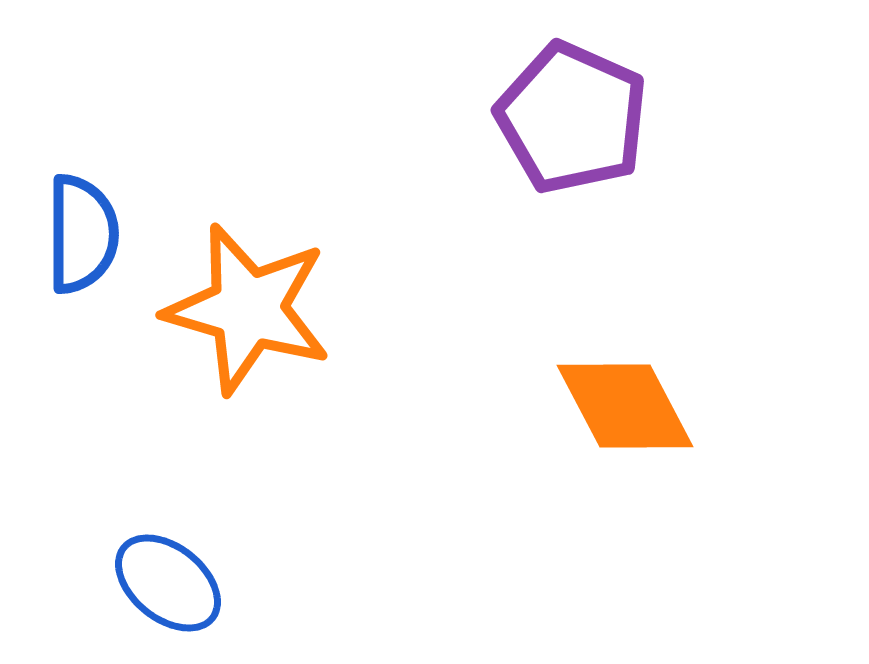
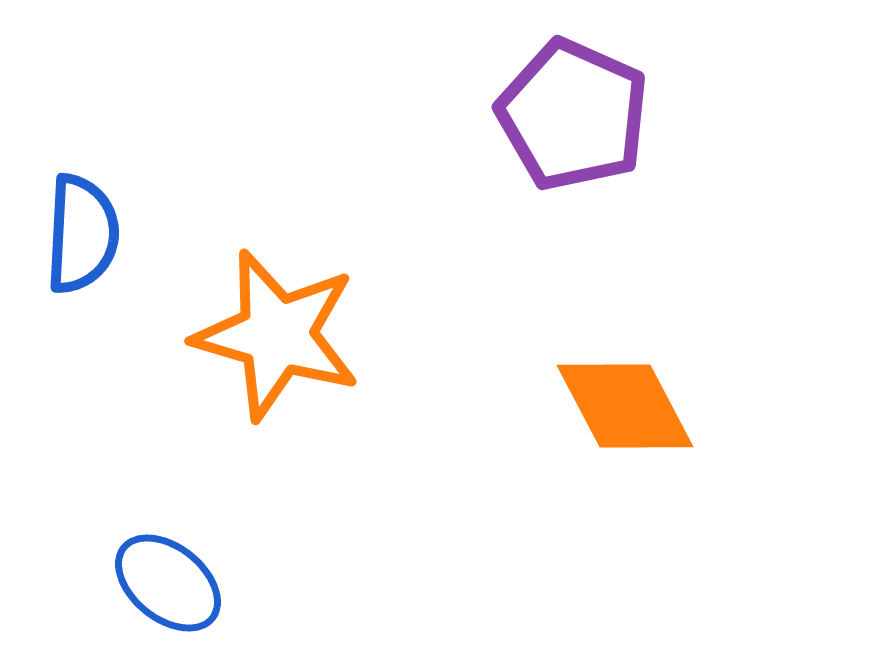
purple pentagon: moved 1 px right, 3 px up
blue semicircle: rotated 3 degrees clockwise
orange star: moved 29 px right, 26 px down
